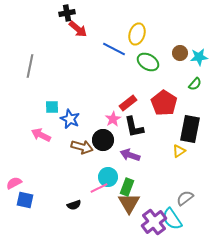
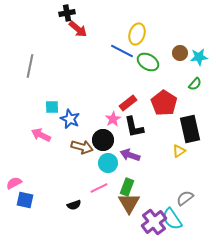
blue line: moved 8 px right, 2 px down
black rectangle: rotated 24 degrees counterclockwise
cyan circle: moved 14 px up
